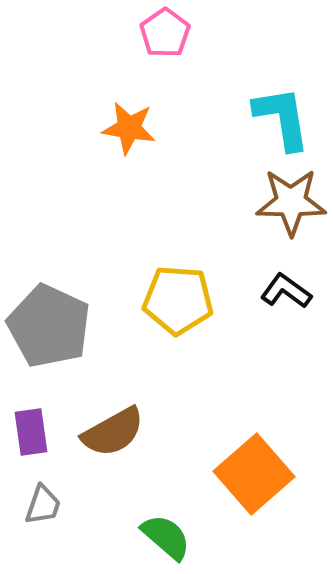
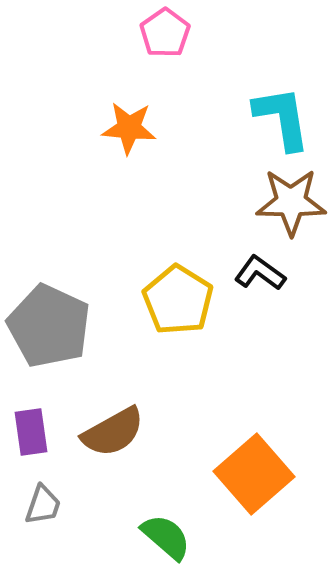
orange star: rotated 4 degrees counterclockwise
black L-shape: moved 26 px left, 18 px up
yellow pentagon: rotated 28 degrees clockwise
